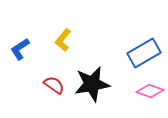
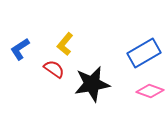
yellow L-shape: moved 2 px right, 4 px down
red semicircle: moved 16 px up
